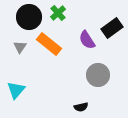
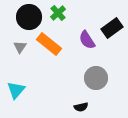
gray circle: moved 2 px left, 3 px down
